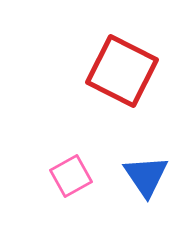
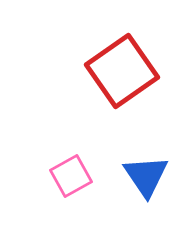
red square: rotated 28 degrees clockwise
